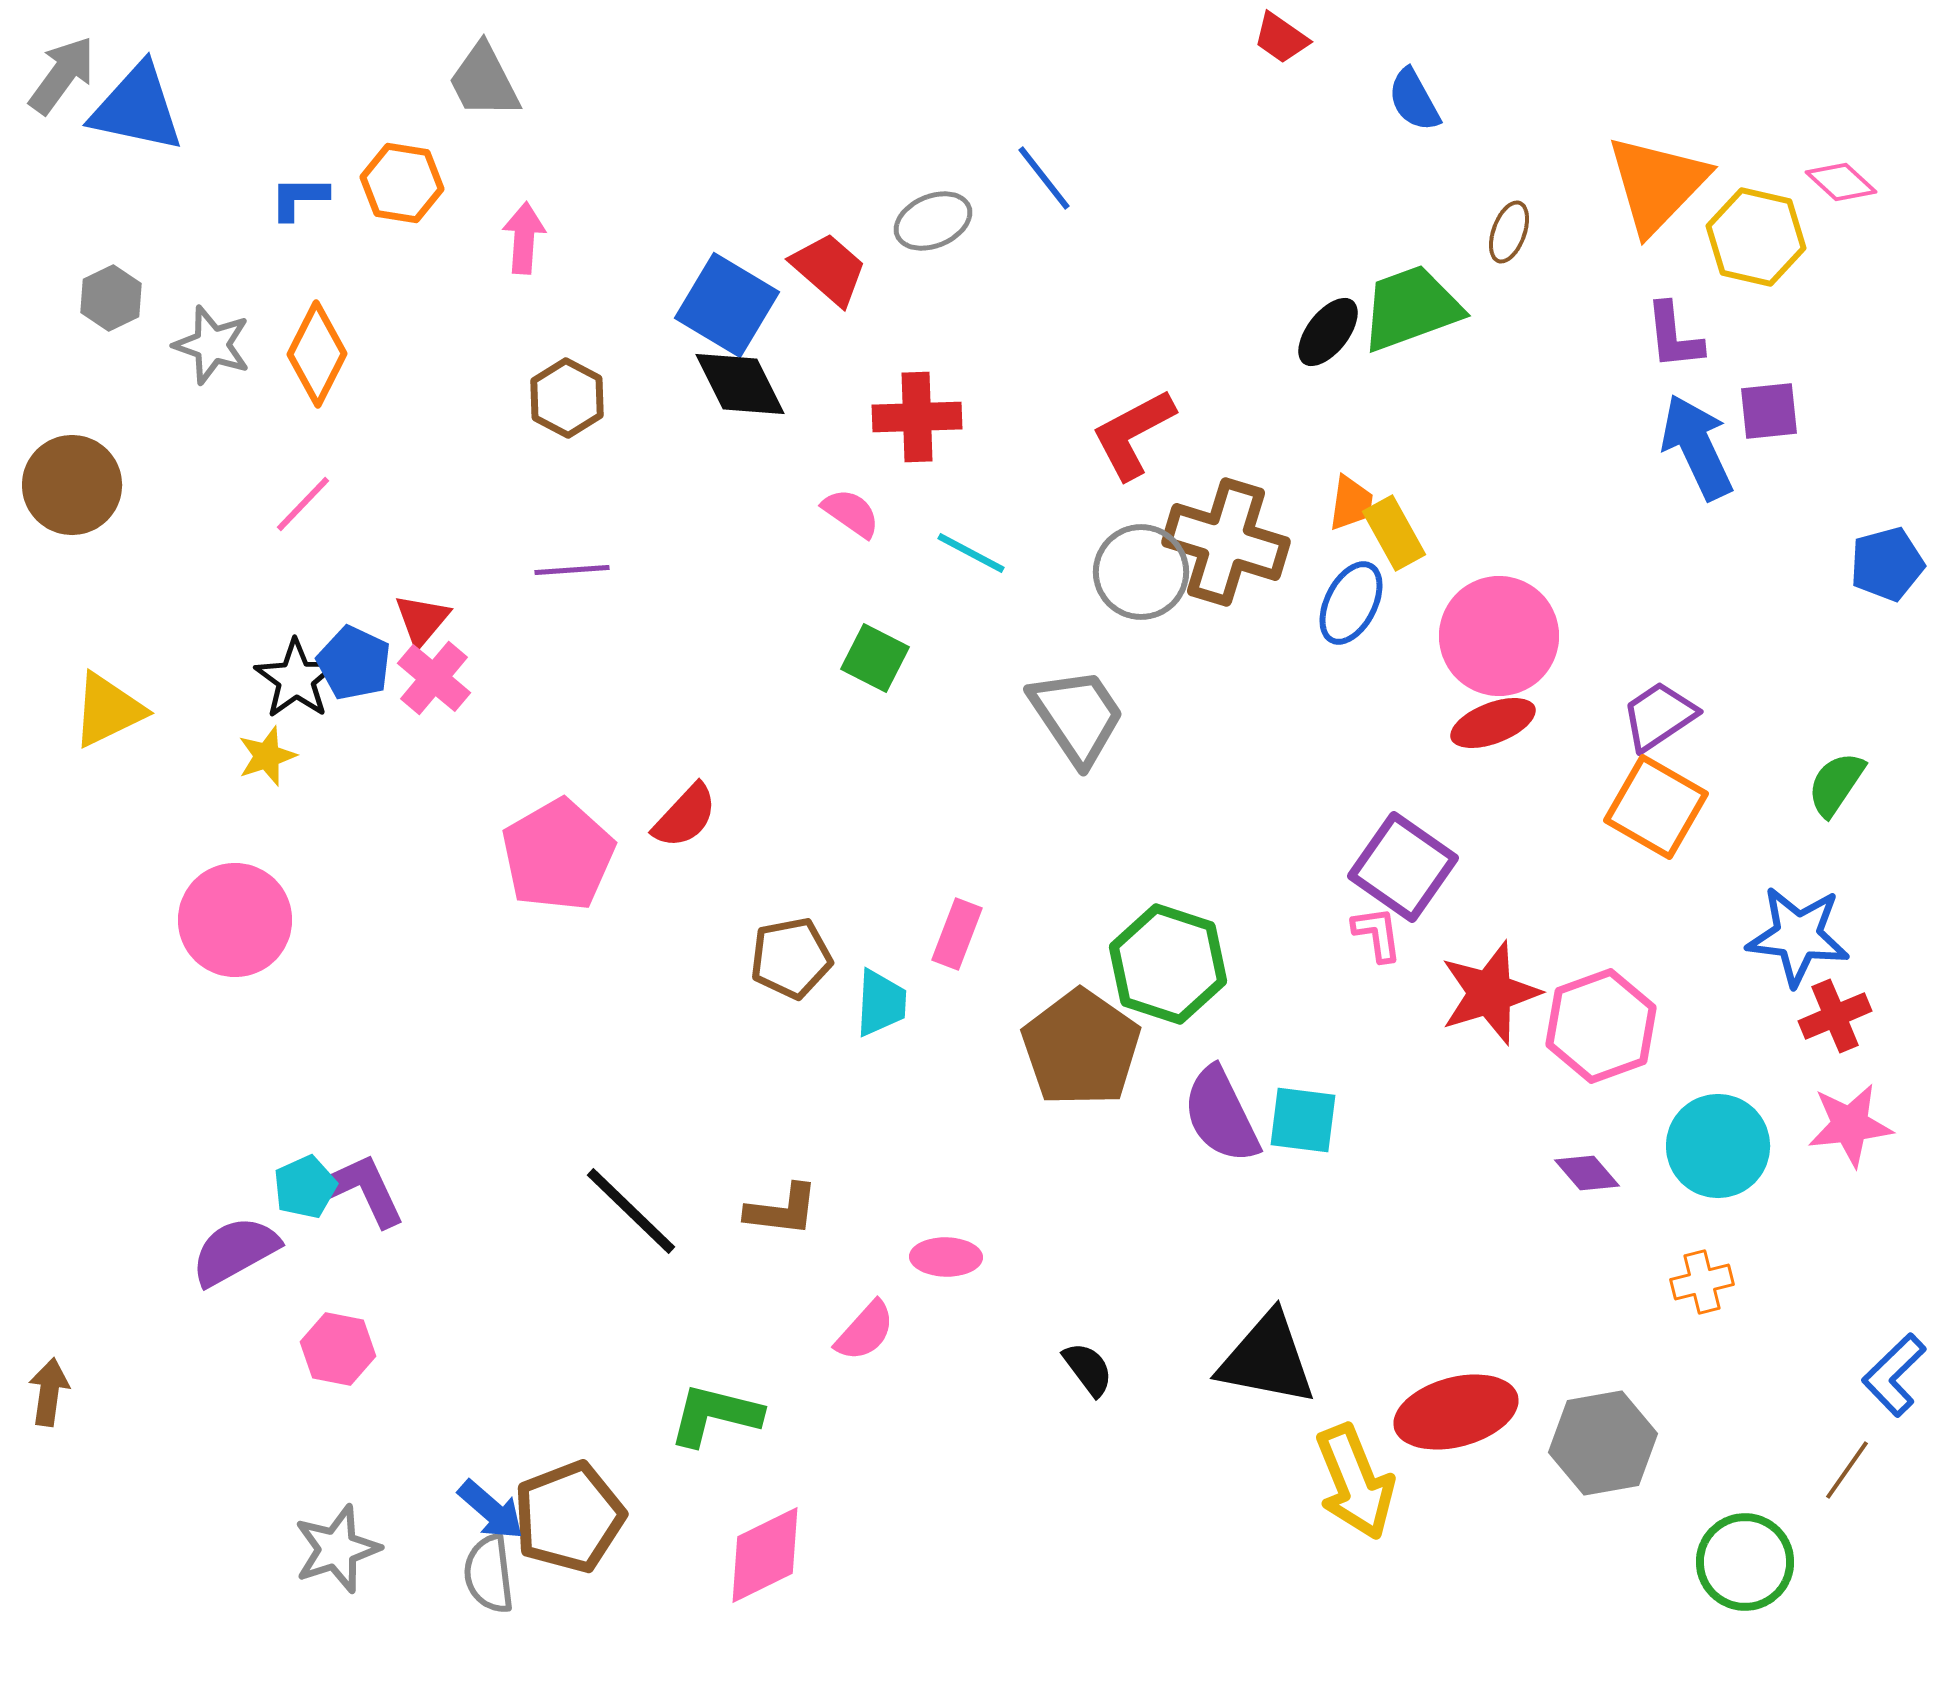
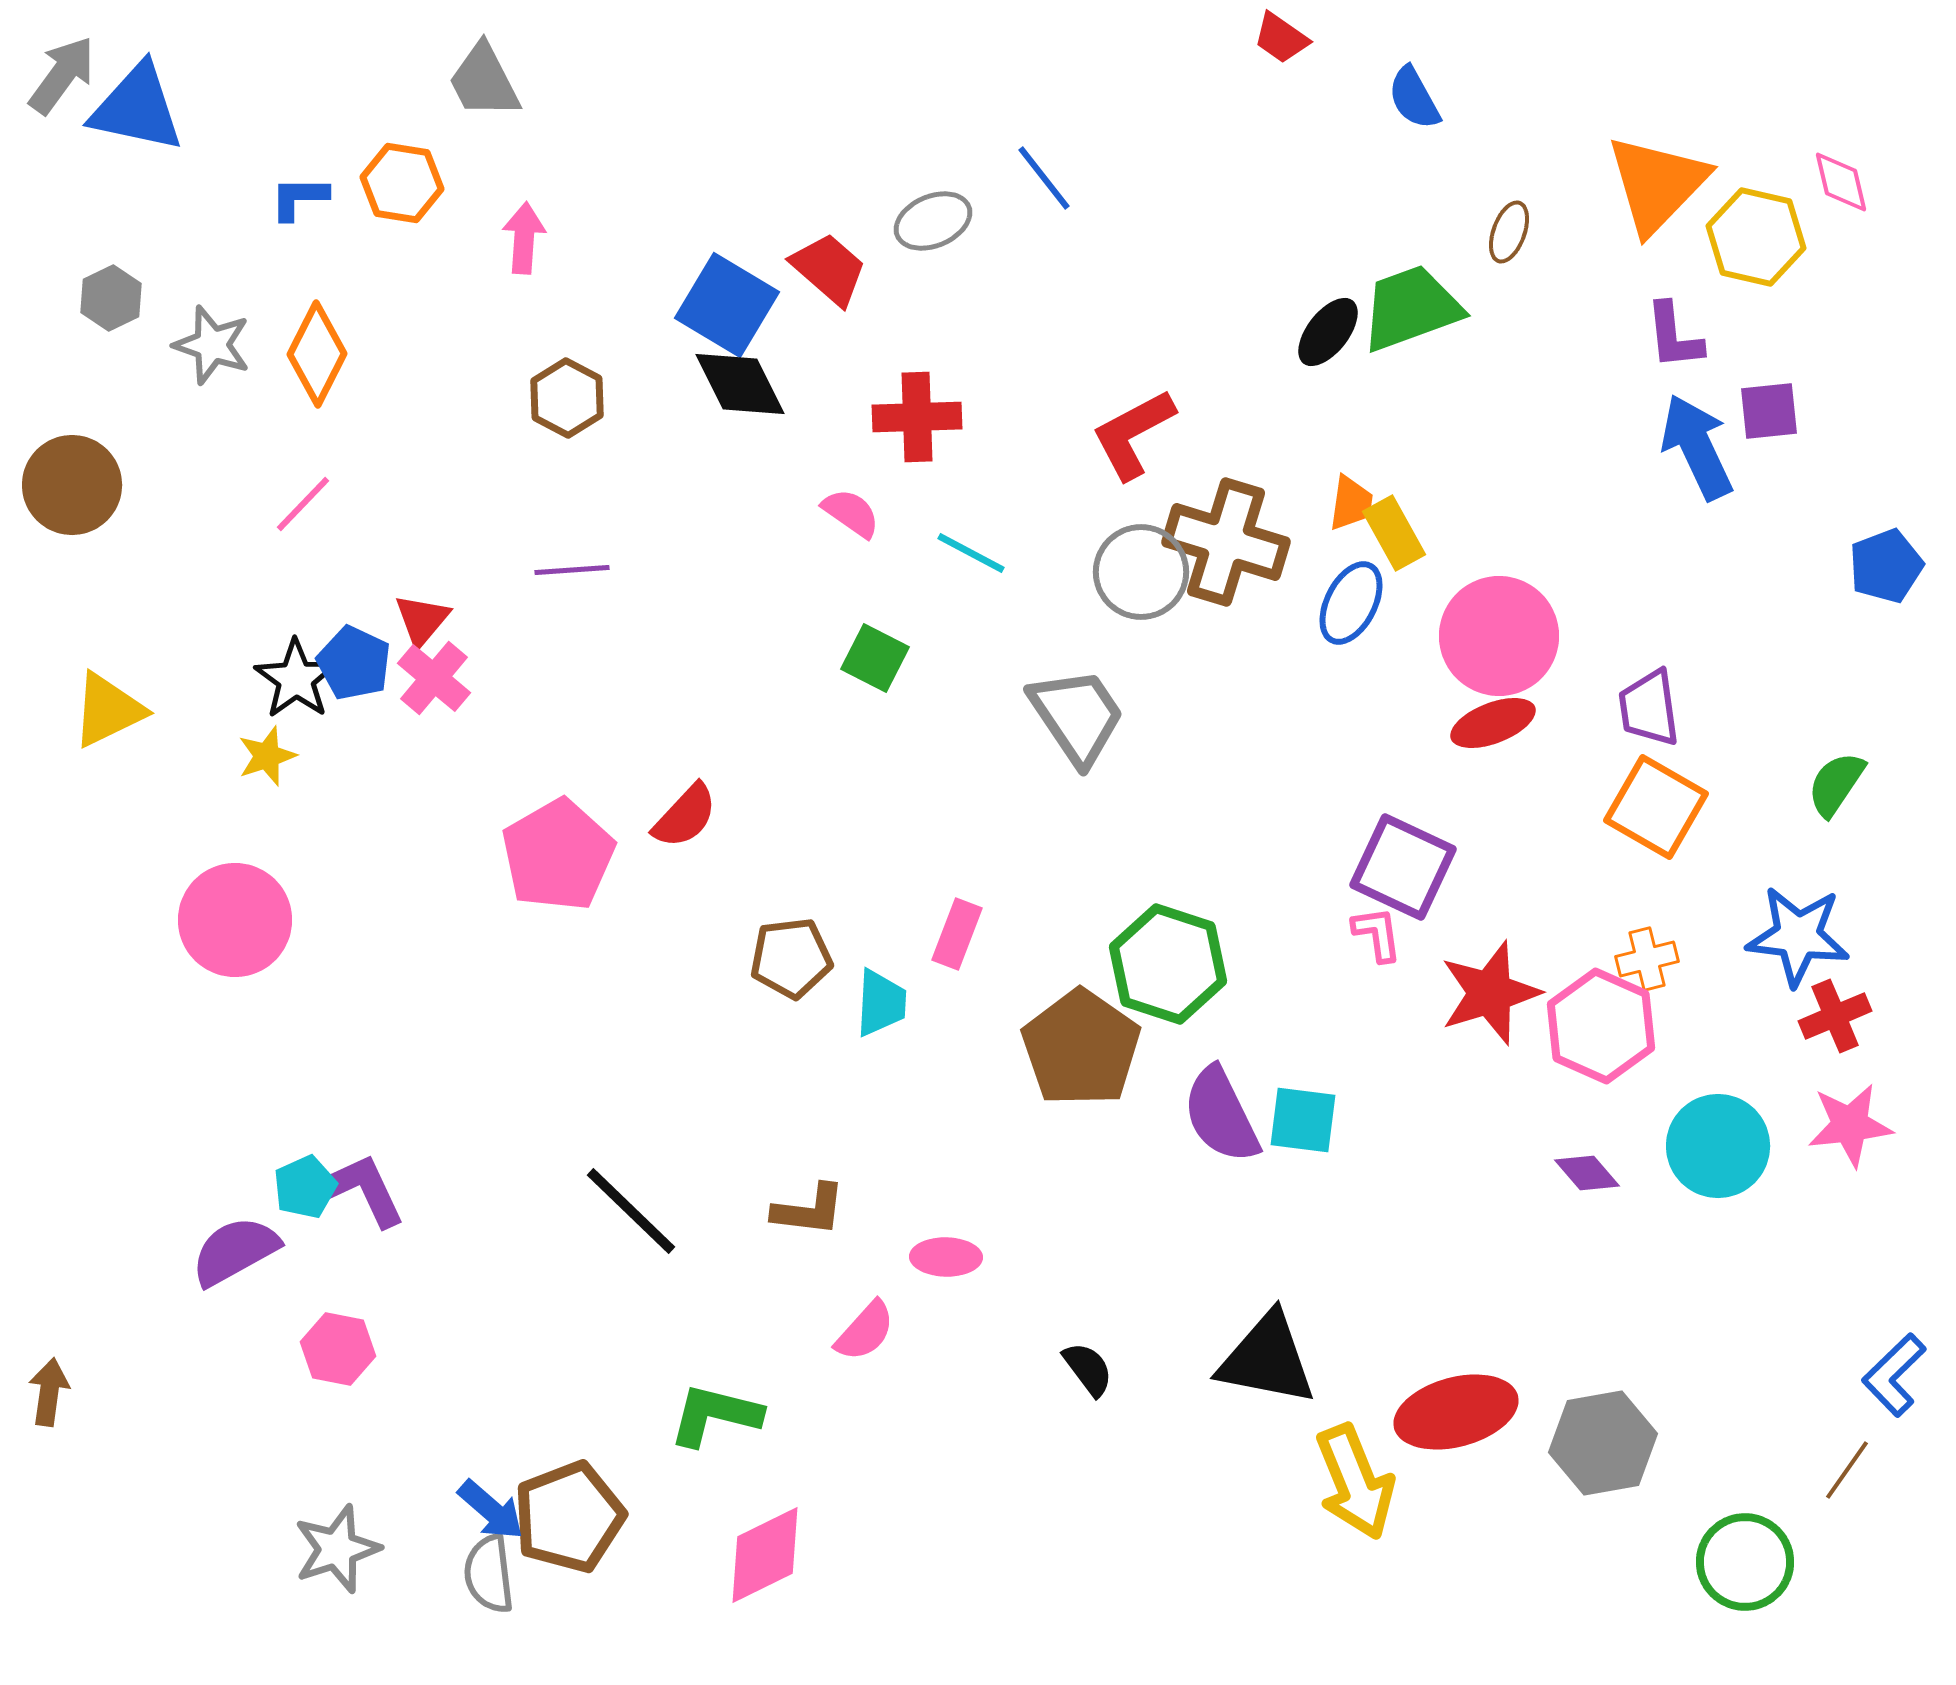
blue semicircle at (1414, 100): moved 2 px up
pink diamond at (1841, 182): rotated 34 degrees clockwise
blue pentagon at (1887, 564): moved 1 px left, 2 px down; rotated 6 degrees counterclockwise
purple trapezoid at (1659, 716): moved 10 px left, 8 px up; rotated 64 degrees counterclockwise
purple square at (1403, 867): rotated 10 degrees counterclockwise
brown pentagon at (791, 958): rotated 4 degrees clockwise
pink hexagon at (1601, 1026): rotated 16 degrees counterclockwise
brown L-shape at (782, 1210): moved 27 px right
orange cross at (1702, 1282): moved 55 px left, 323 px up
